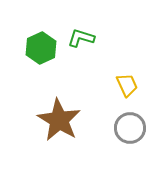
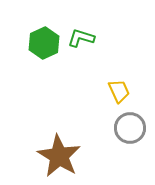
green hexagon: moved 3 px right, 5 px up
yellow trapezoid: moved 8 px left, 6 px down
brown star: moved 36 px down
